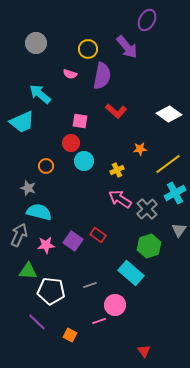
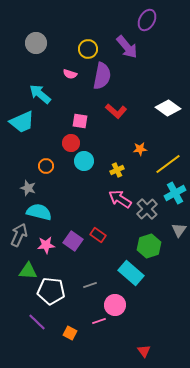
white diamond: moved 1 px left, 6 px up
orange square: moved 2 px up
